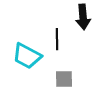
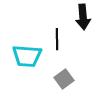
cyan trapezoid: rotated 24 degrees counterclockwise
gray square: rotated 36 degrees counterclockwise
